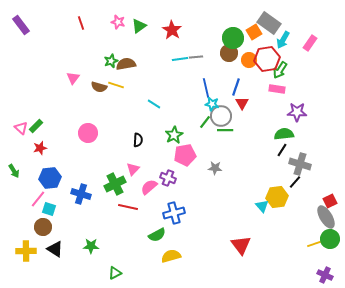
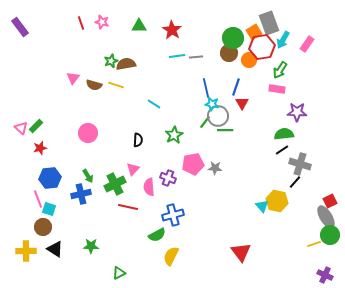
pink star at (118, 22): moved 16 px left
gray rectangle at (269, 23): rotated 35 degrees clockwise
purple rectangle at (21, 25): moved 1 px left, 2 px down
green triangle at (139, 26): rotated 35 degrees clockwise
pink rectangle at (310, 43): moved 3 px left, 1 px down
cyan line at (180, 59): moved 3 px left, 3 px up
red hexagon at (267, 59): moved 5 px left, 12 px up
brown semicircle at (99, 87): moved 5 px left, 2 px up
gray circle at (221, 116): moved 3 px left
black line at (282, 150): rotated 24 degrees clockwise
pink pentagon at (185, 155): moved 8 px right, 9 px down
green arrow at (14, 171): moved 74 px right, 5 px down
pink semicircle at (149, 187): rotated 54 degrees counterclockwise
blue cross at (81, 194): rotated 30 degrees counterclockwise
yellow hexagon at (277, 197): moved 4 px down; rotated 20 degrees clockwise
pink line at (38, 199): rotated 60 degrees counterclockwise
blue cross at (174, 213): moved 1 px left, 2 px down
green circle at (330, 239): moved 4 px up
red triangle at (241, 245): moved 7 px down
yellow semicircle at (171, 256): rotated 48 degrees counterclockwise
green triangle at (115, 273): moved 4 px right
